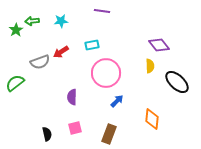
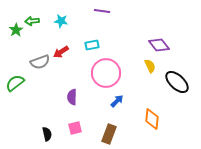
cyan star: rotated 16 degrees clockwise
yellow semicircle: rotated 24 degrees counterclockwise
